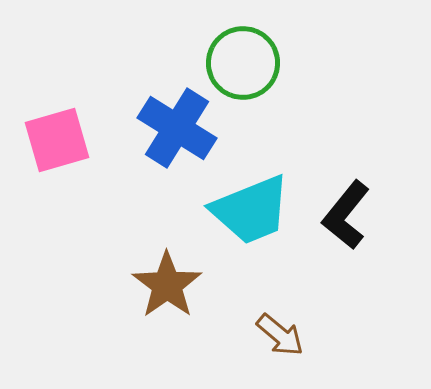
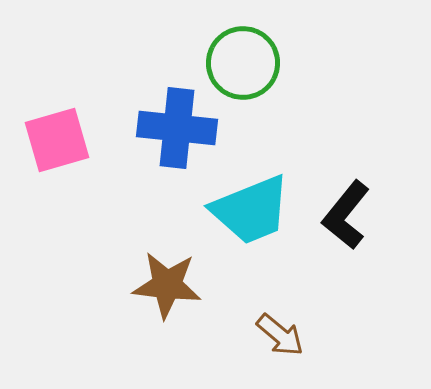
blue cross: rotated 26 degrees counterclockwise
brown star: rotated 30 degrees counterclockwise
